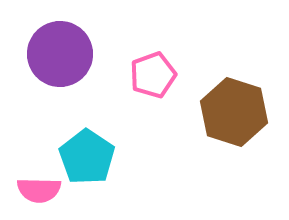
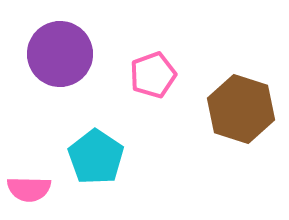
brown hexagon: moved 7 px right, 3 px up
cyan pentagon: moved 9 px right
pink semicircle: moved 10 px left, 1 px up
